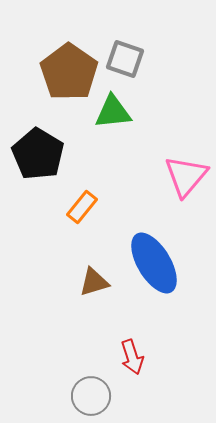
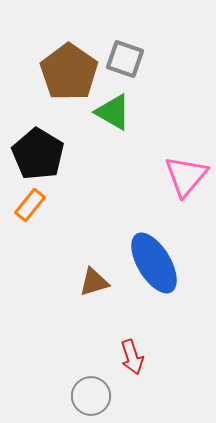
green triangle: rotated 36 degrees clockwise
orange rectangle: moved 52 px left, 2 px up
